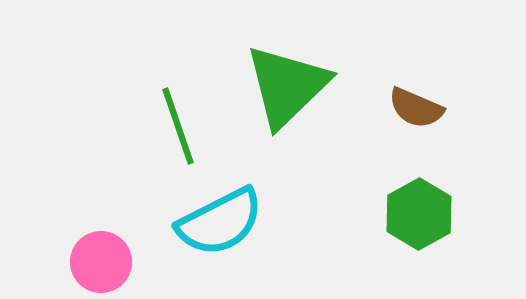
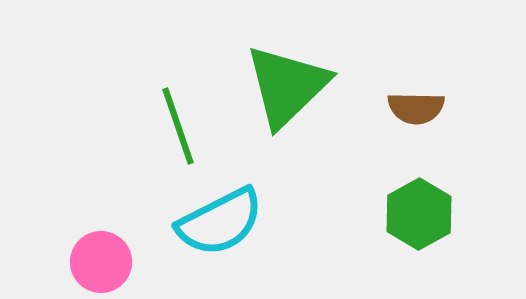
brown semicircle: rotated 22 degrees counterclockwise
